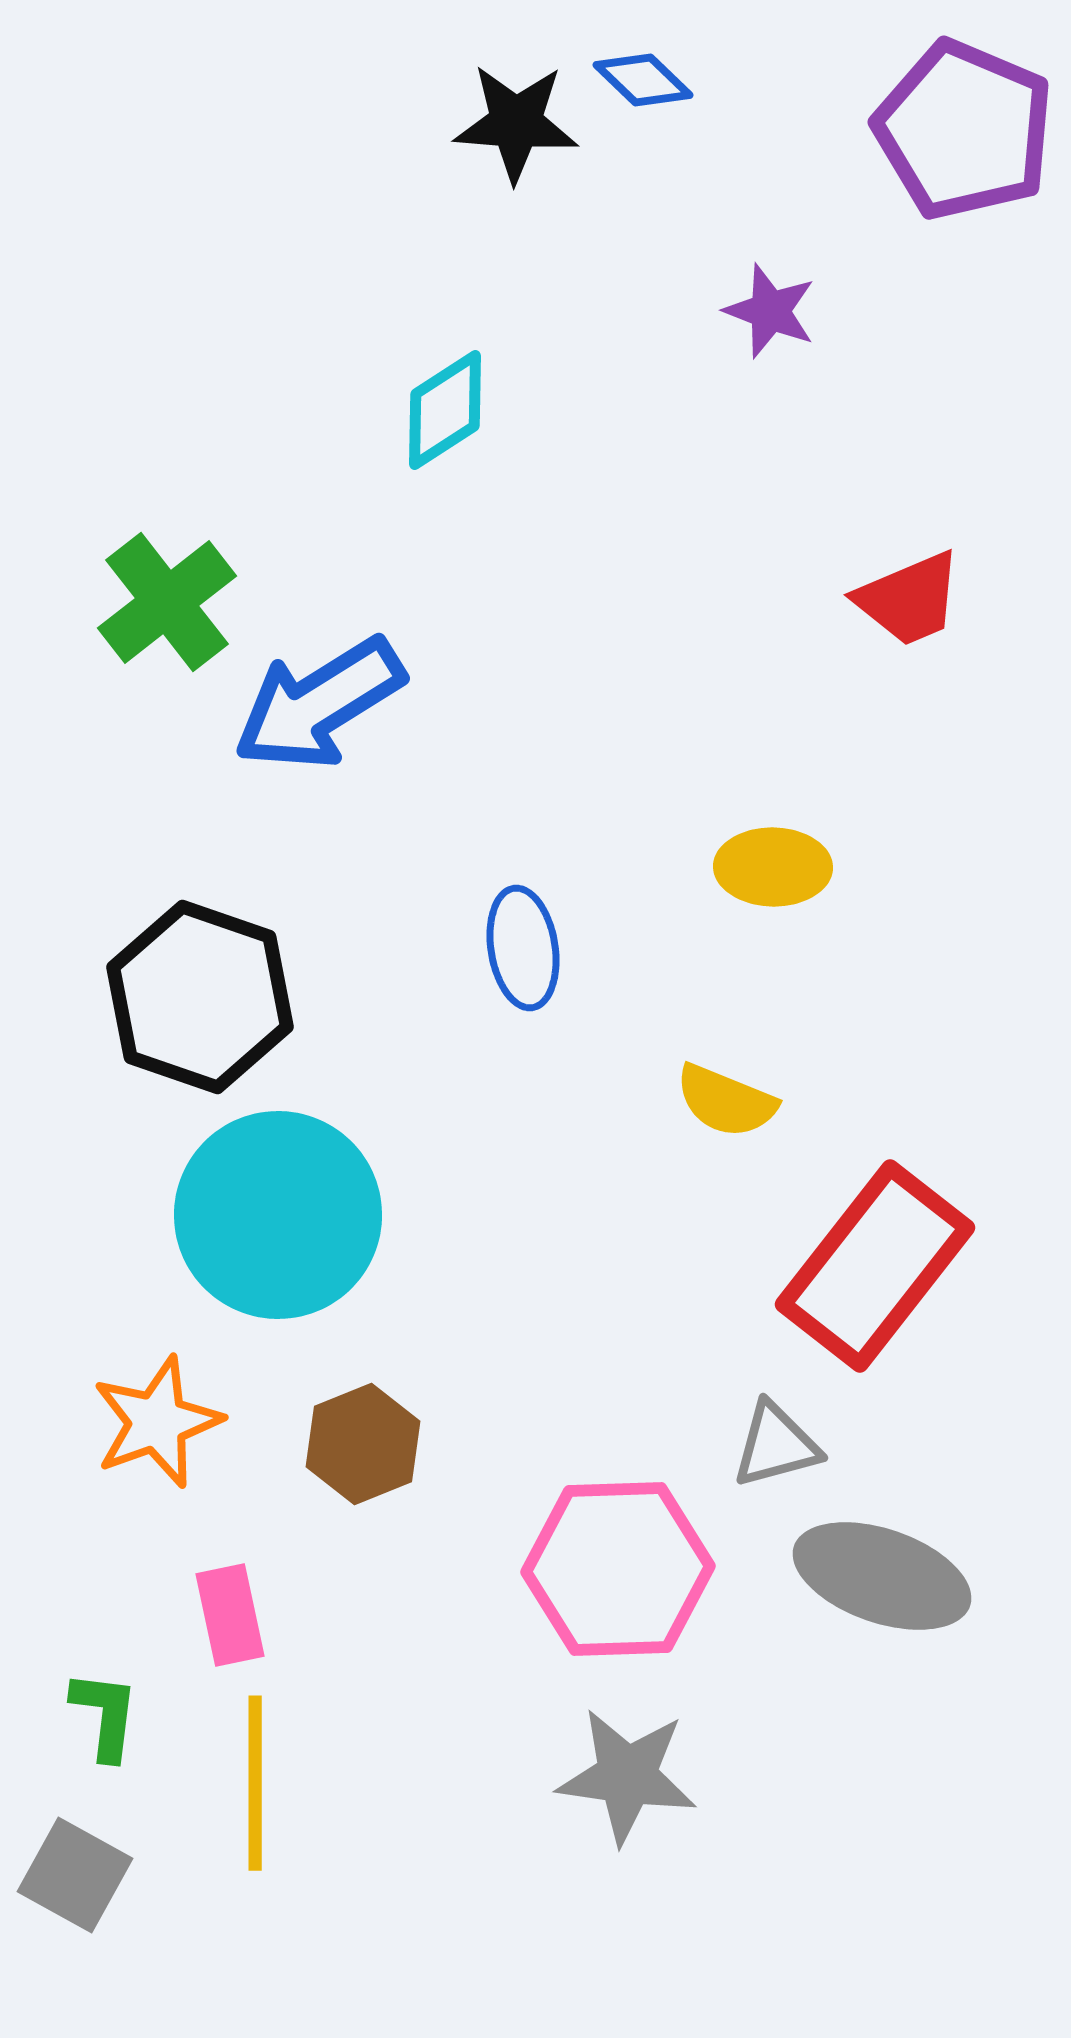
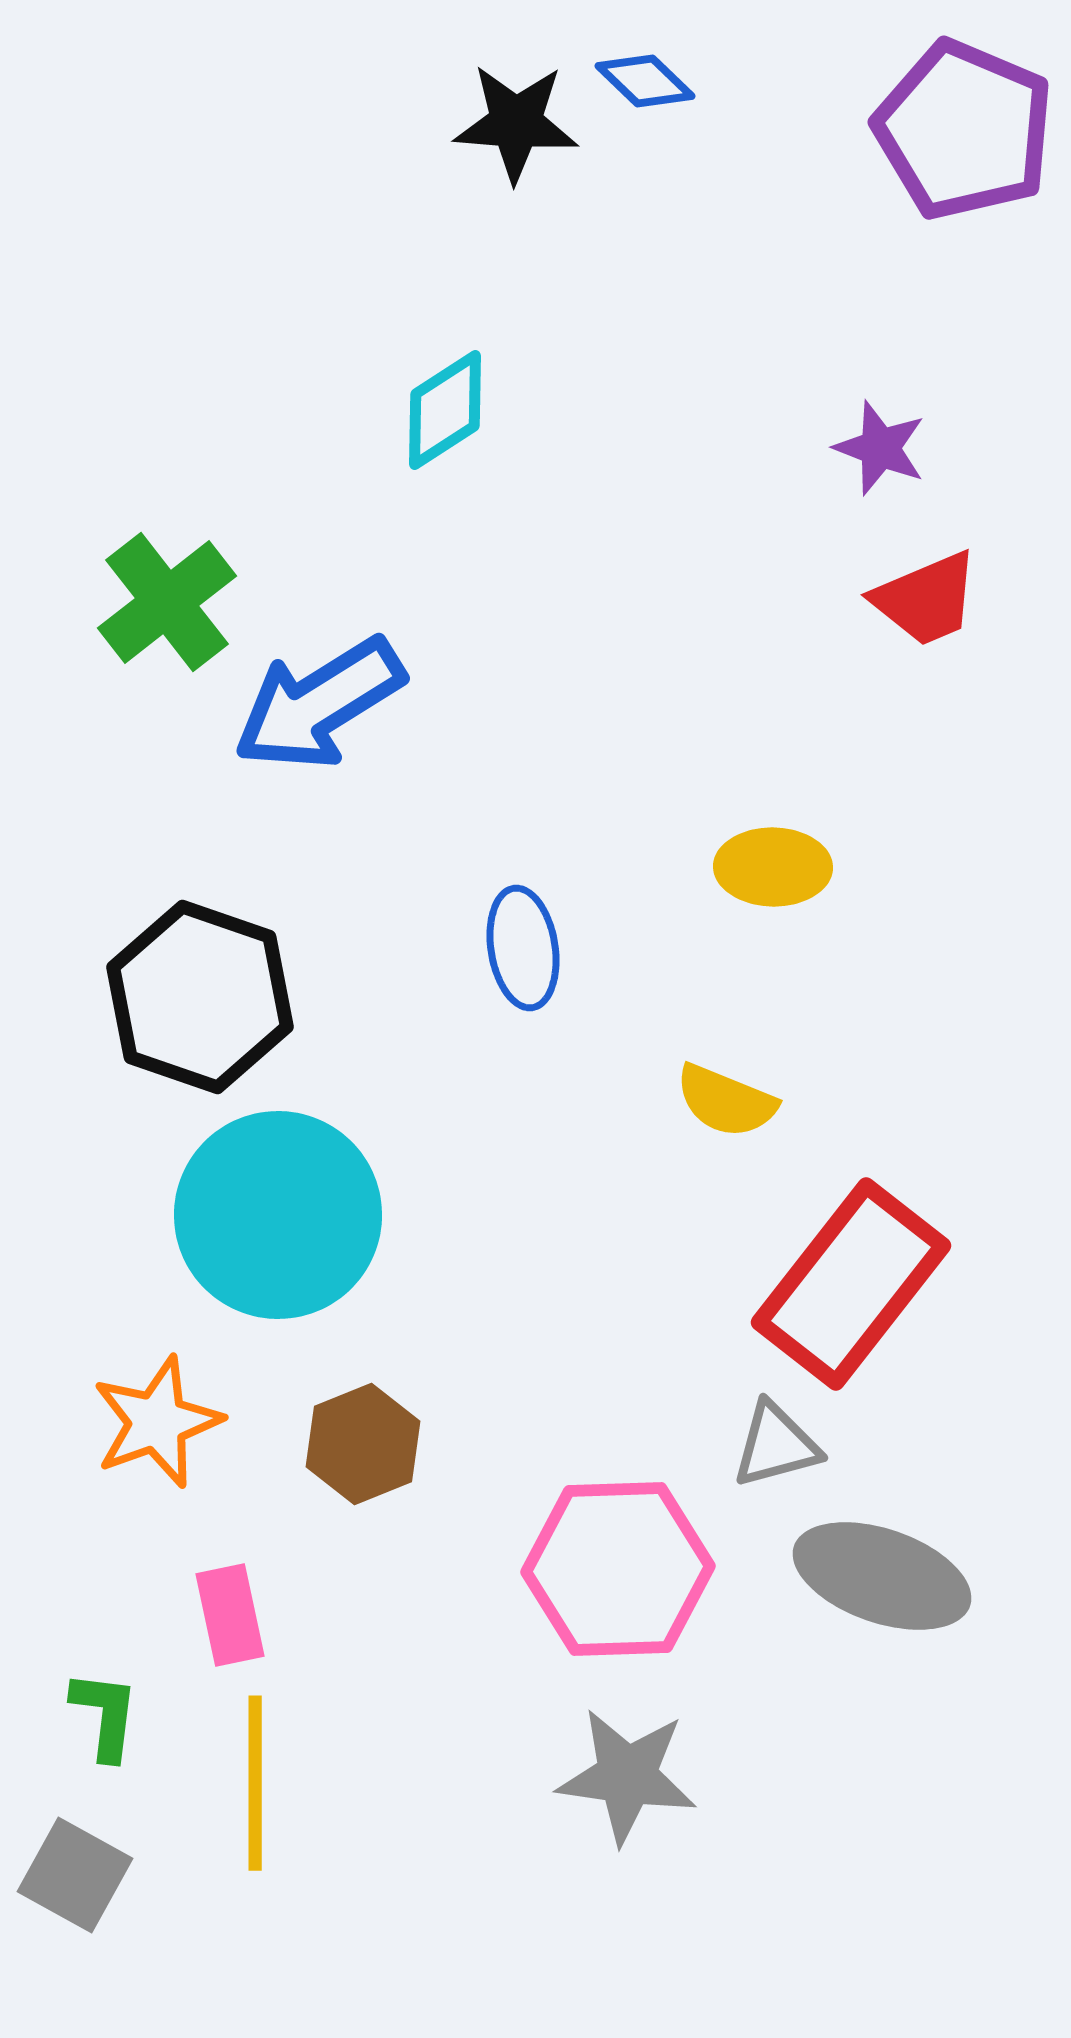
blue diamond: moved 2 px right, 1 px down
purple star: moved 110 px right, 137 px down
red trapezoid: moved 17 px right
red rectangle: moved 24 px left, 18 px down
